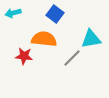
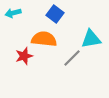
red star: rotated 24 degrees counterclockwise
